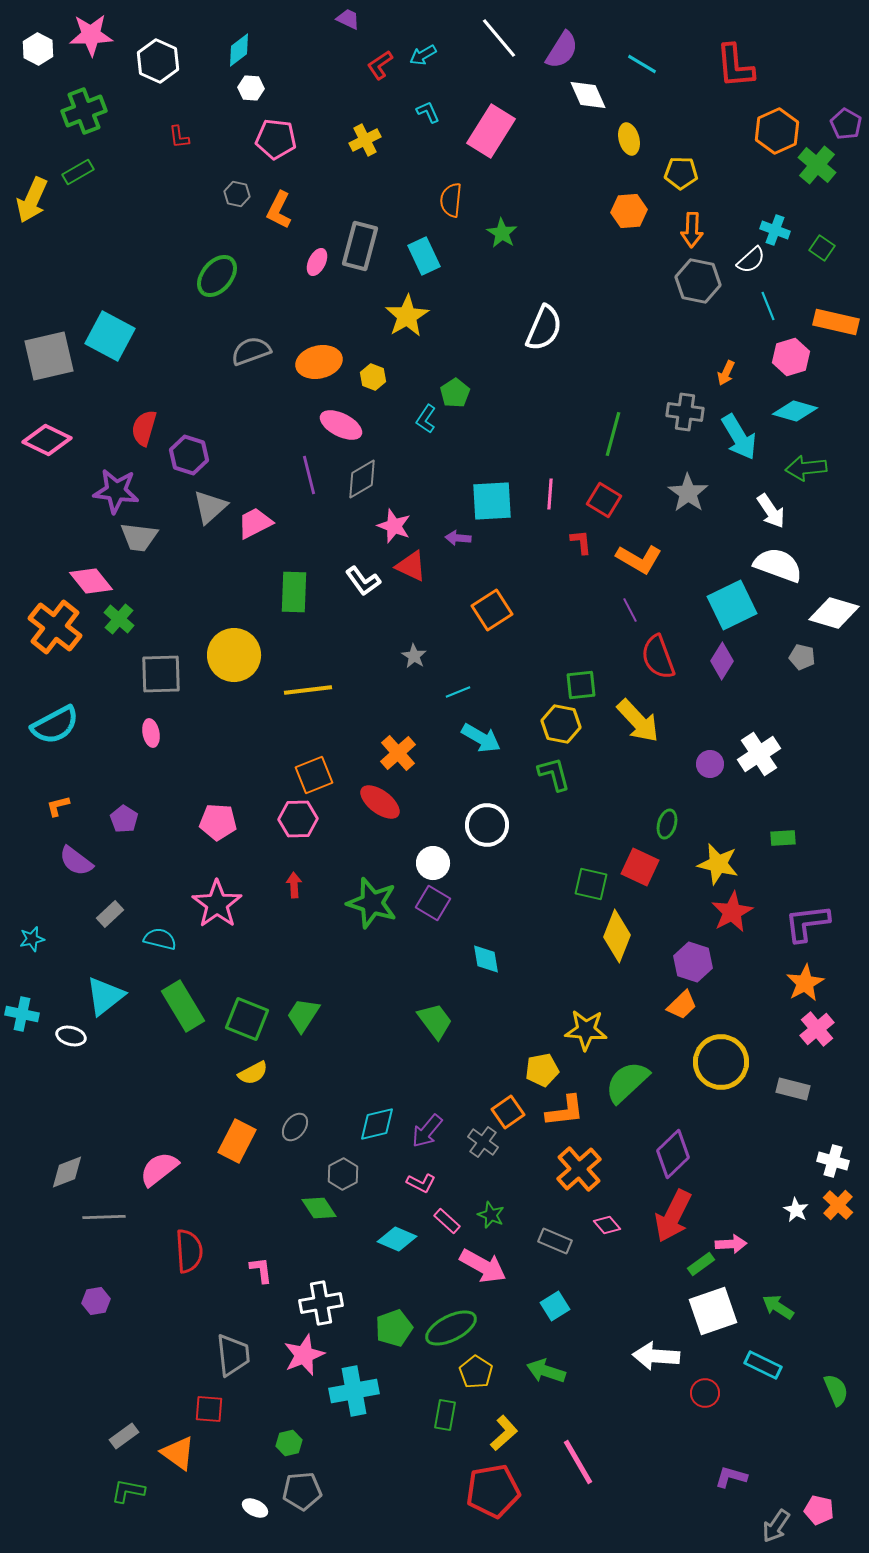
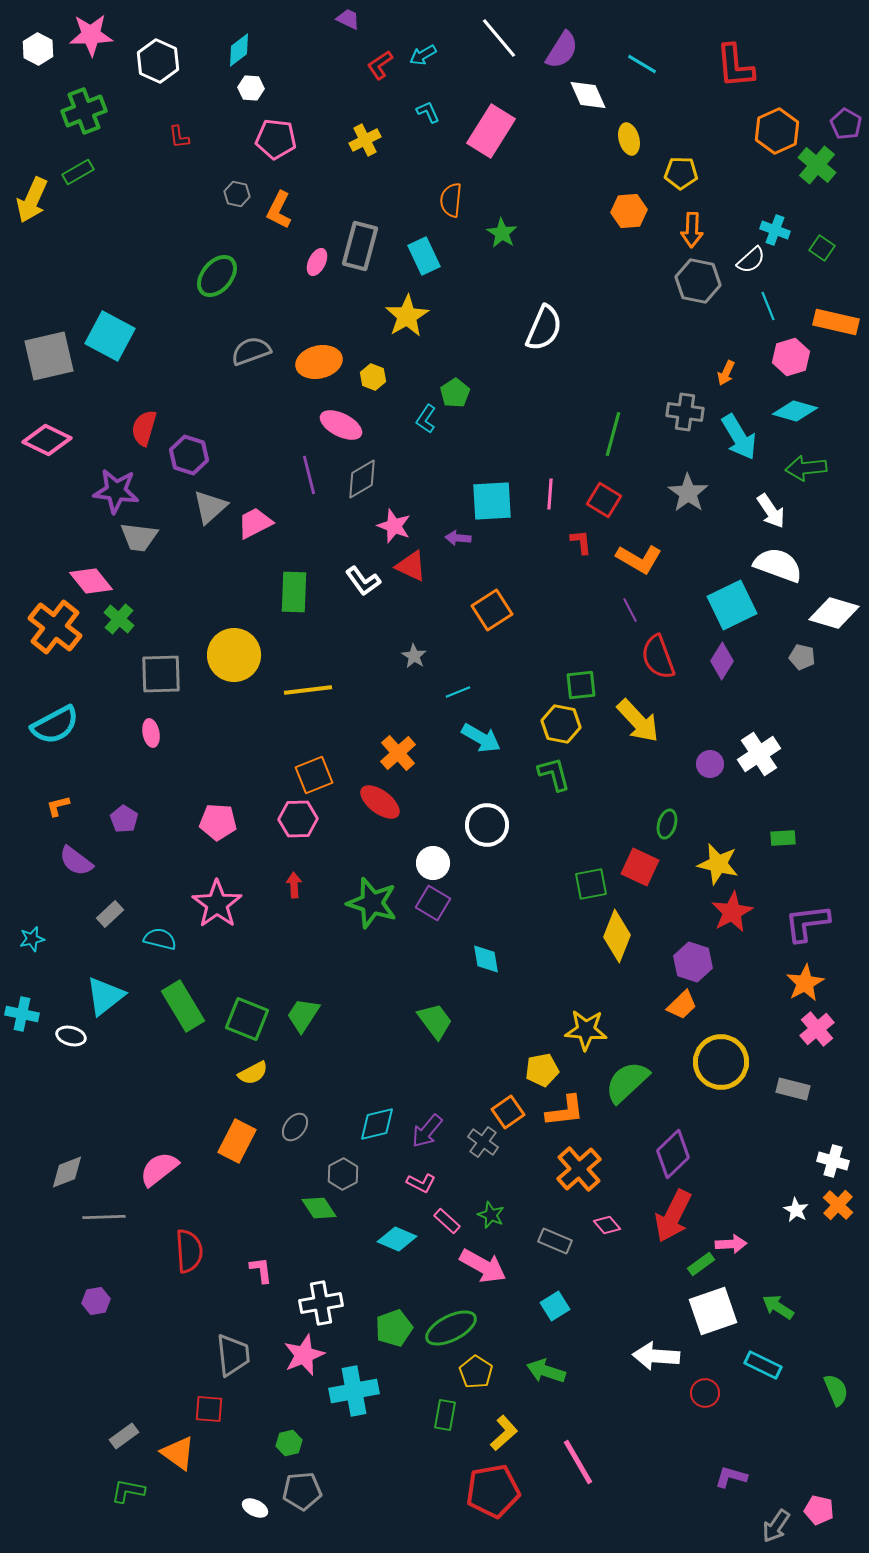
green square at (591, 884): rotated 24 degrees counterclockwise
